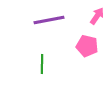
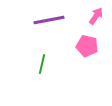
pink arrow: moved 1 px left
green line: rotated 12 degrees clockwise
